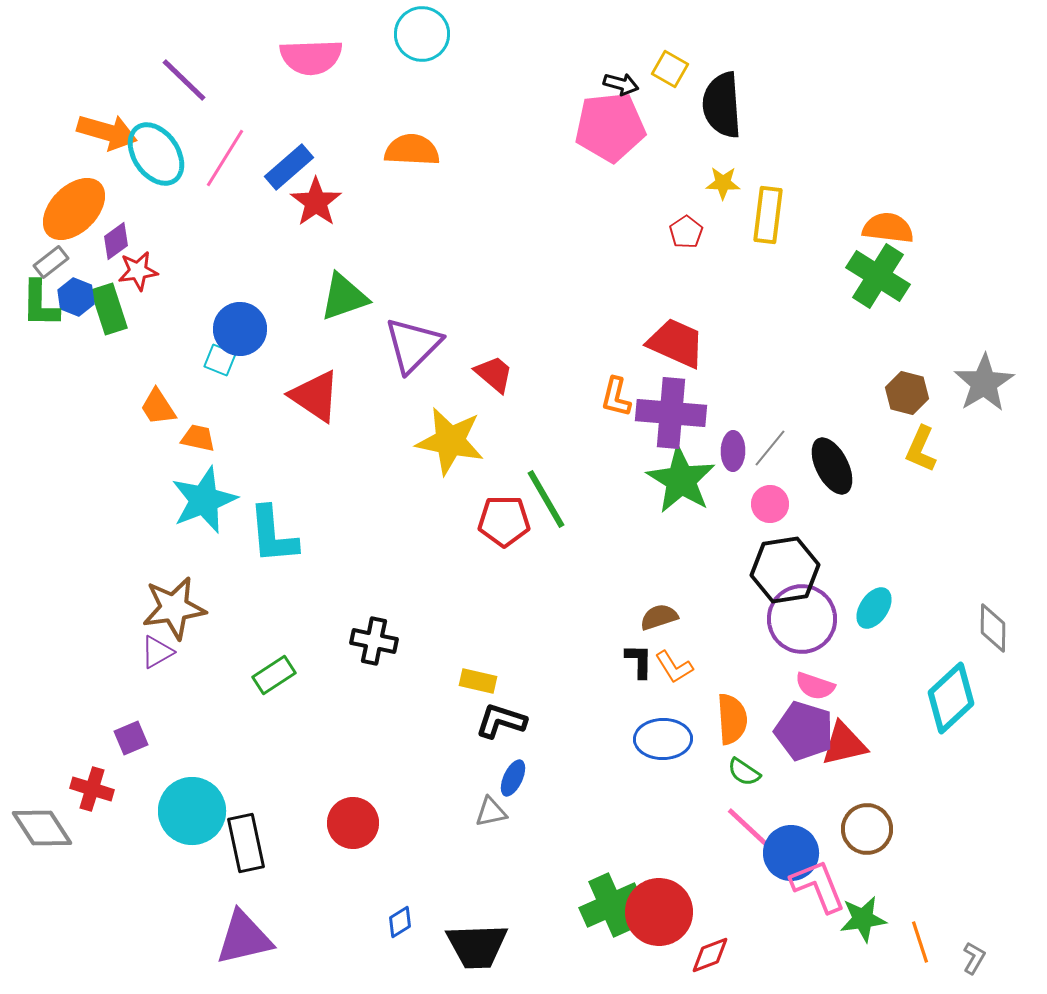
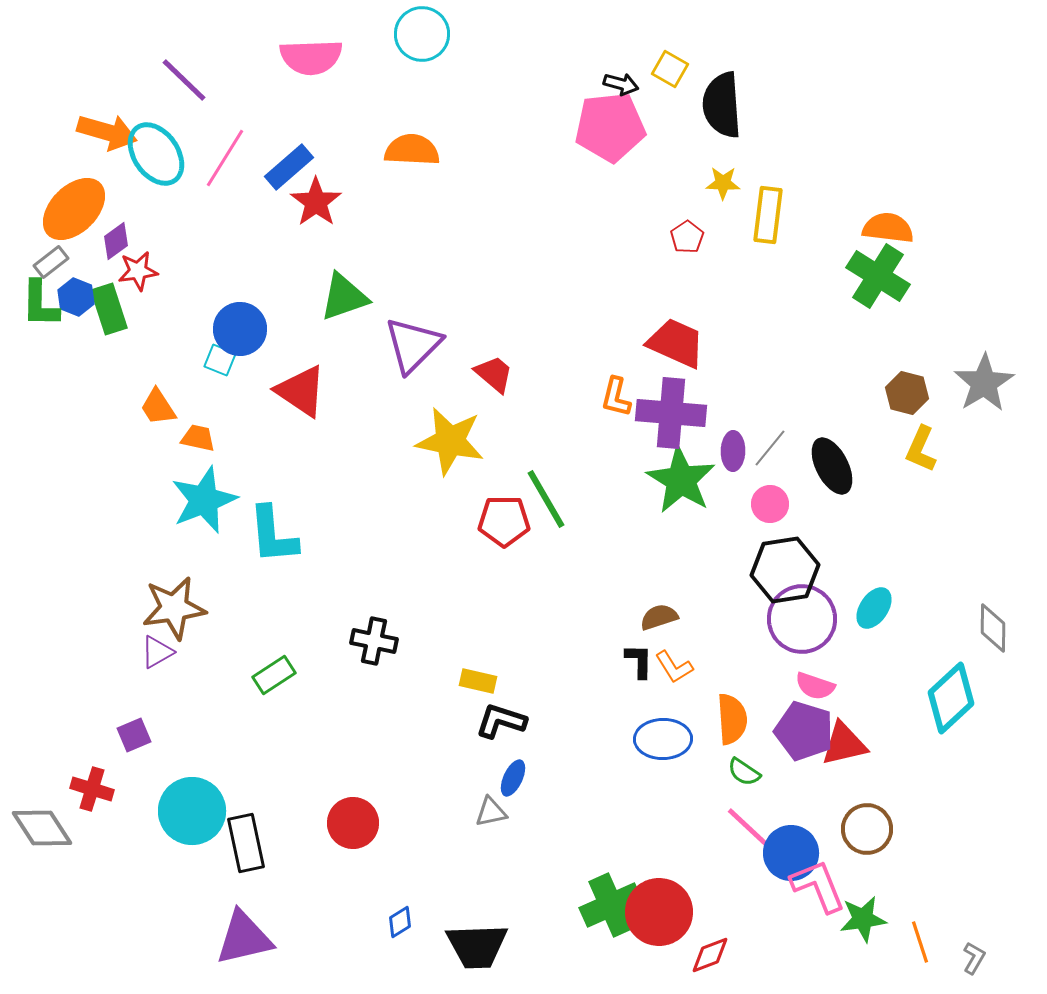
red pentagon at (686, 232): moved 1 px right, 5 px down
red triangle at (315, 396): moved 14 px left, 5 px up
purple square at (131, 738): moved 3 px right, 3 px up
